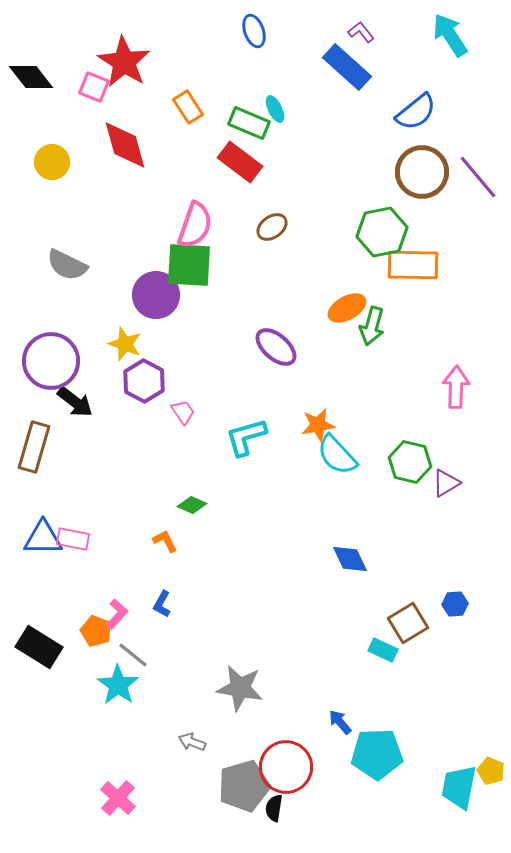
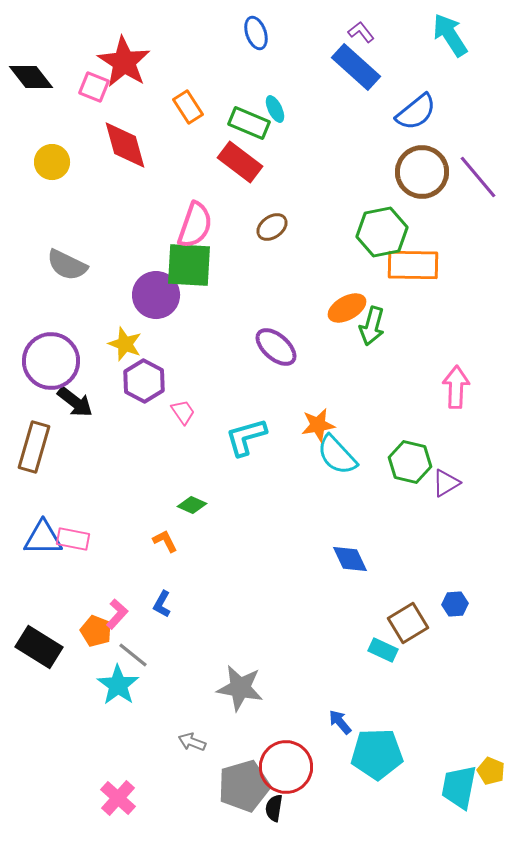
blue ellipse at (254, 31): moved 2 px right, 2 px down
blue rectangle at (347, 67): moved 9 px right
